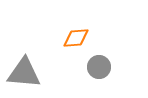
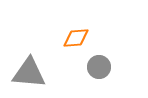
gray triangle: moved 5 px right
